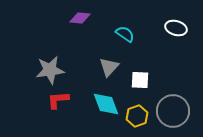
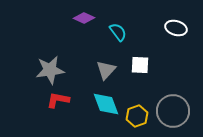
purple diamond: moved 4 px right; rotated 20 degrees clockwise
cyan semicircle: moved 7 px left, 2 px up; rotated 18 degrees clockwise
gray triangle: moved 3 px left, 3 px down
white square: moved 15 px up
red L-shape: rotated 15 degrees clockwise
